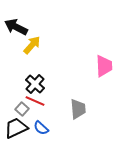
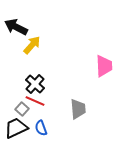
blue semicircle: rotated 28 degrees clockwise
